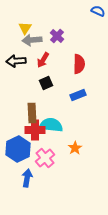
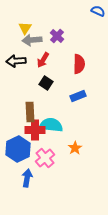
black square: rotated 32 degrees counterclockwise
blue rectangle: moved 1 px down
brown rectangle: moved 2 px left, 1 px up
